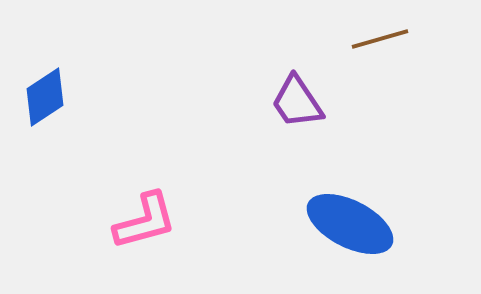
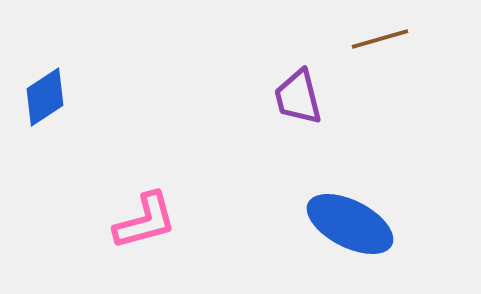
purple trapezoid: moved 1 px right, 5 px up; rotated 20 degrees clockwise
